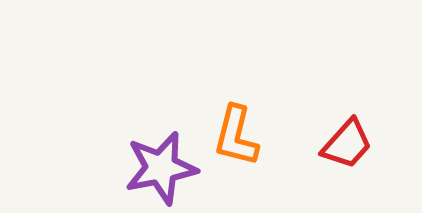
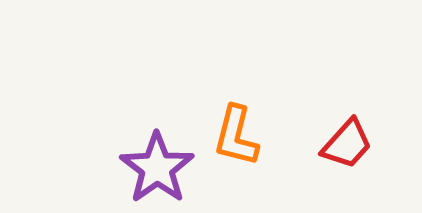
purple star: moved 4 px left; rotated 24 degrees counterclockwise
